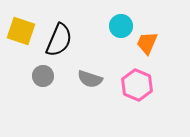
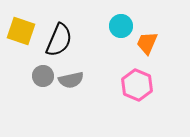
gray semicircle: moved 19 px left, 1 px down; rotated 30 degrees counterclockwise
